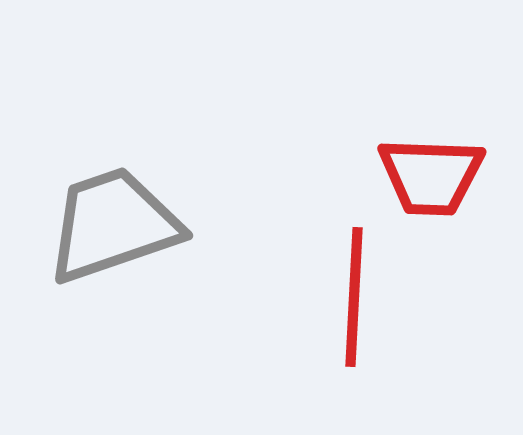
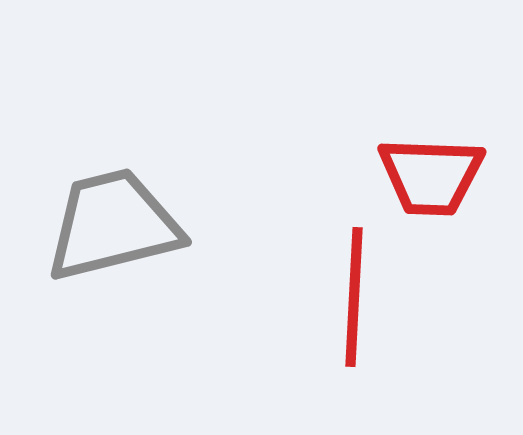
gray trapezoid: rotated 5 degrees clockwise
